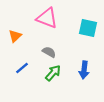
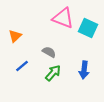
pink triangle: moved 16 px right
cyan square: rotated 12 degrees clockwise
blue line: moved 2 px up
